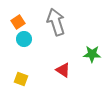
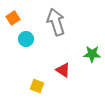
orange square: moved 5 px left, 4 px up
cyan circle: moved 2 px right
yellow square: moved 16 px right, 7 px down
